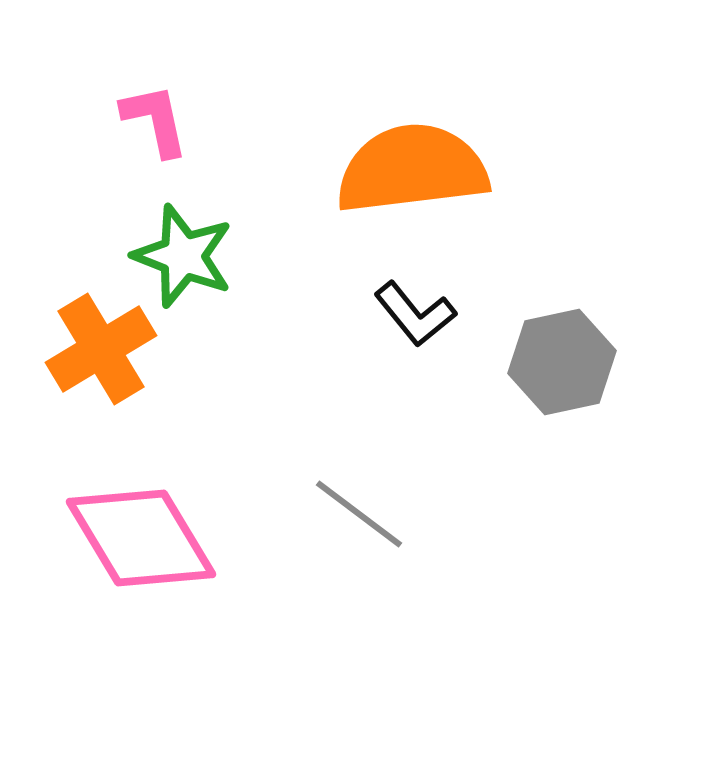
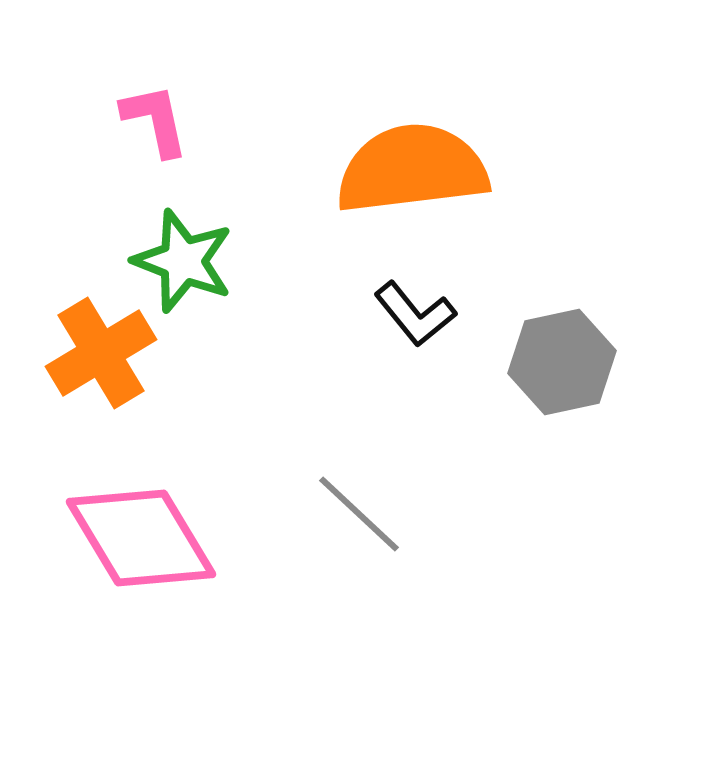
green star: moved 5 px down
orange cross: moved 4 px down
gray line: rotated 6 degrees clockwise
